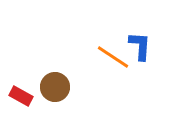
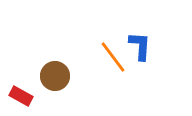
orange line: rotated 20 degrees clockwise
brown circle: moved 11 px up
